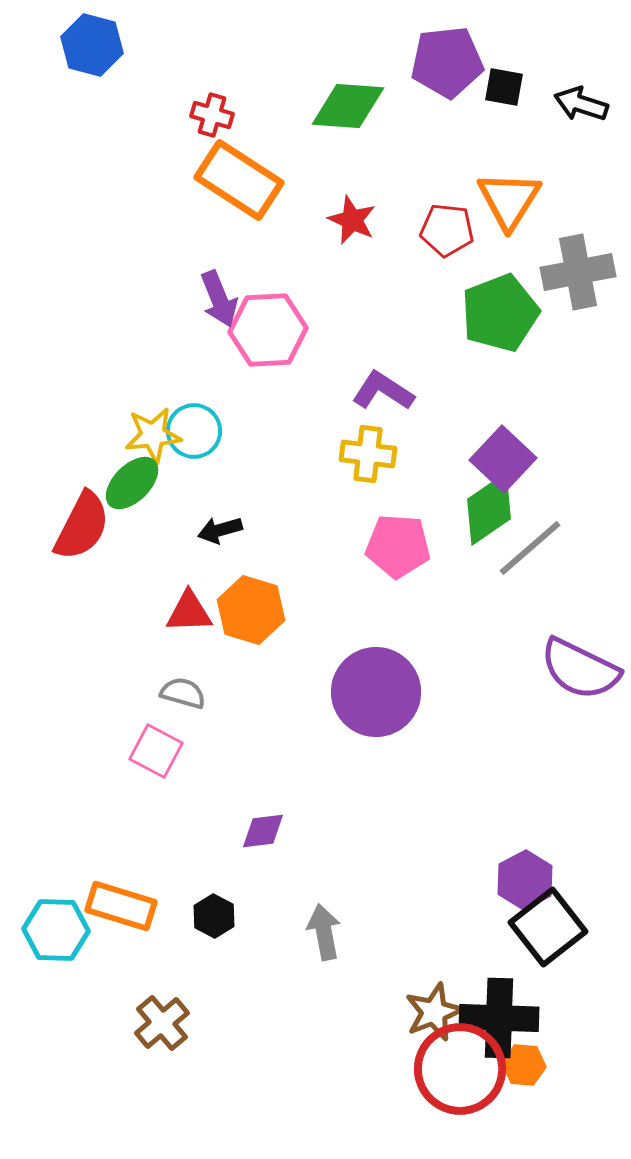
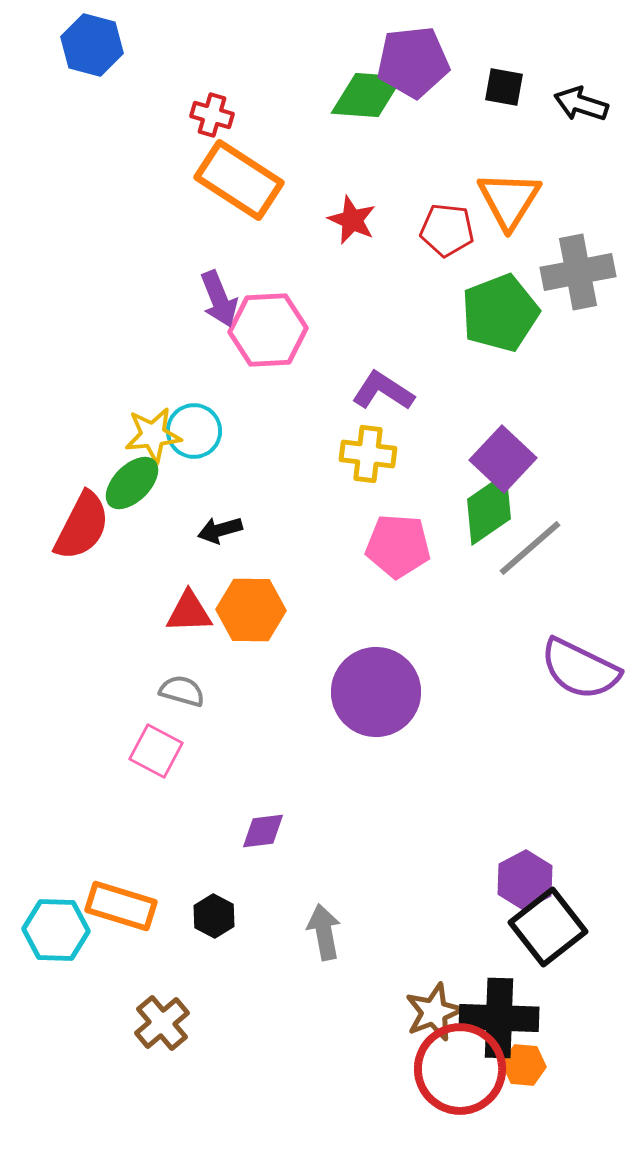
purple pentagon at (447, 62): moved 34 px left
green diamond at (348, 106): moved 19 px right, 11 px up
orange hexagon at (251, 610): rotated 16 degrees counterclockwise
gray semicircle at (183, 693): moved 1 px left, 2 px up
